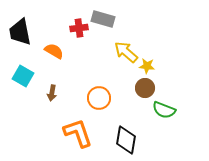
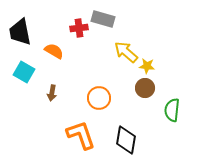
cyan square: moved 1 px right, 4 px up
green semicircle: moved 8 px right; rotated 75 degrees clockwise
orange L-shape: moved 3 px right, 2 px down
